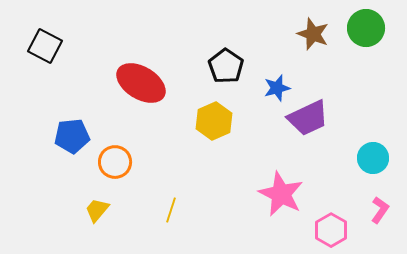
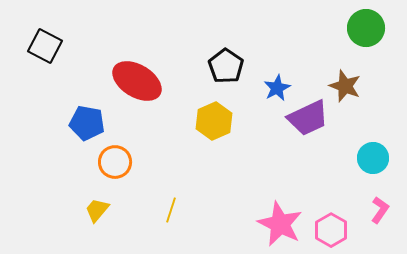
brown star: moved 32 px right, 52 px down
red ellipse: moved 4 px left, 2 px up
blue star: rotated 12 degrees counterclockwise
blue pentagon: moved 15 px right, 13 px up; rotated 16 degrees clockwise
pink star: moved 1 px left, 30 px down
